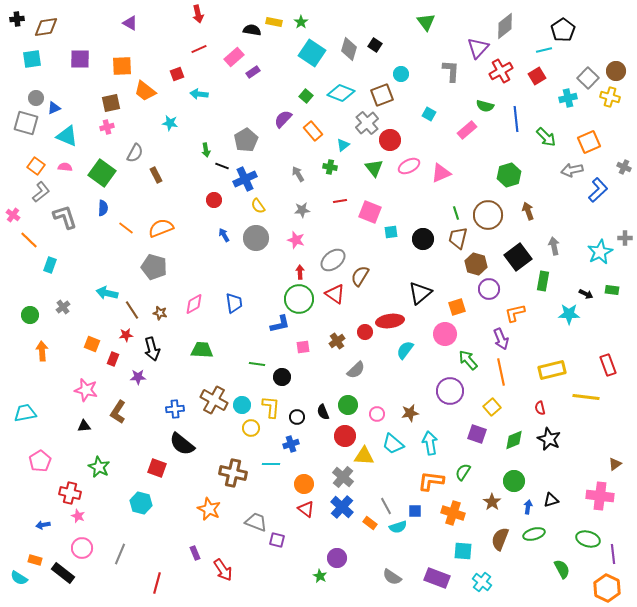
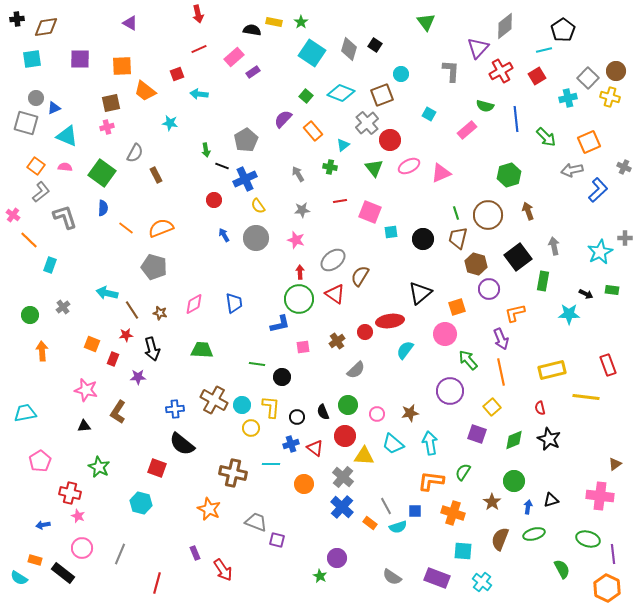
red triangle at (306, 509): moved 9 px right, 61 px up
